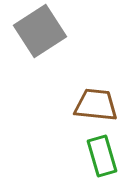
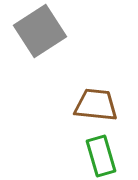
green rectangle: moved 1 px left
